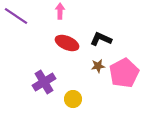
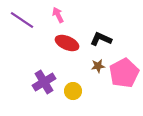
pink arrow: moved 2 px left, 4 px down; rotated 28 degrees counterclockwise
purple line: moved 6 px right, 4 px down
yellow circle: moved 8 px up
